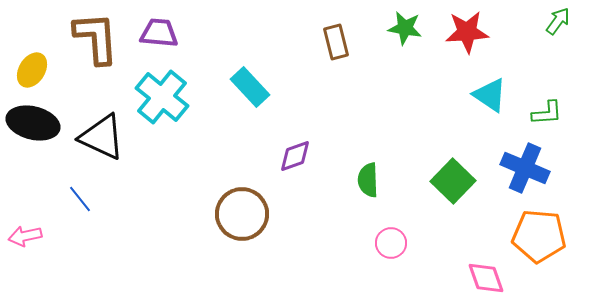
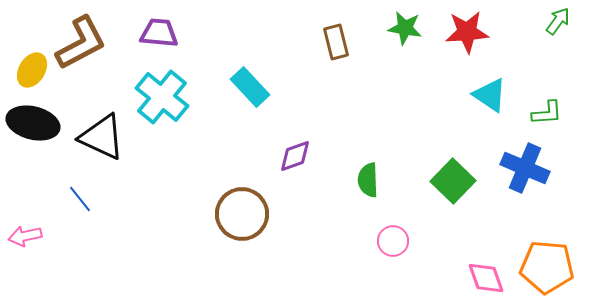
brown L-shape: moved 15 px left, 5 px down; rotated 66 degrees clockwise
orange pentagon: moved 8 px right, 31 px down
pink circle: moved 2 px right, 2 px up
